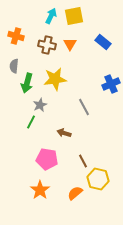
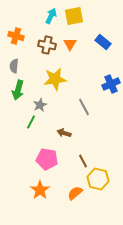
green arrow: moved 9 px left, 7 px down
